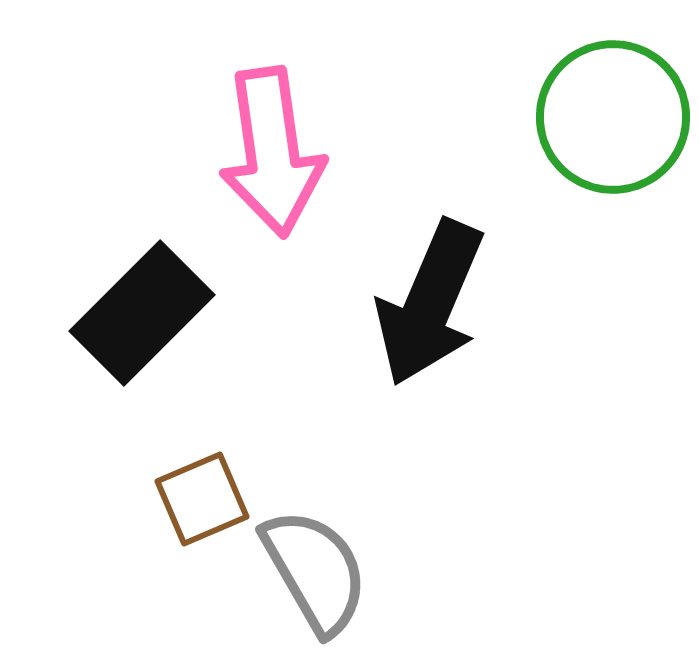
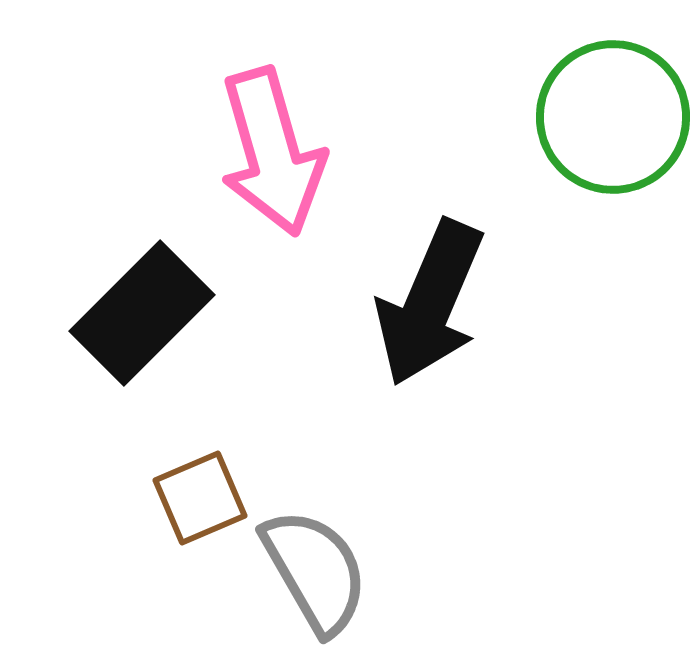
pink arrow: rotated 8 degrees counterclockwise
brown square: moved 2 px left, 1 px up
